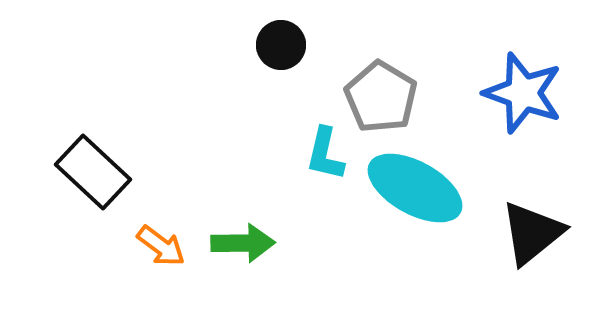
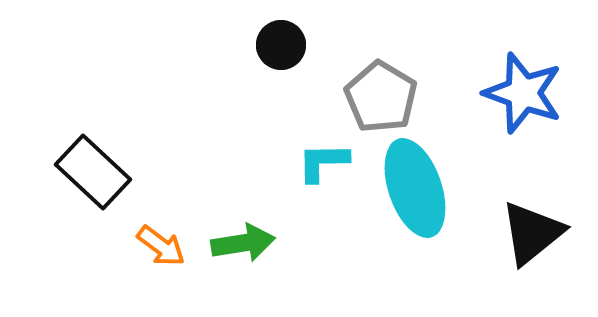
cyan L-shape: moved 2 px left, 8 px down; rotated 76 degrees clockwise
cyan ellipse: rotated 42 degrees clockwise
green arrow: rotated 8 degrees counterclockwise
